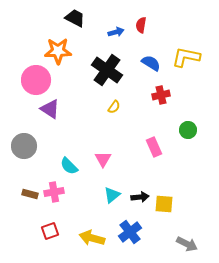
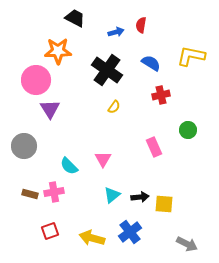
yellow L-shape: moved 5 px right, 1 px up
purple triangle: rotated 25 degrees clockwise
